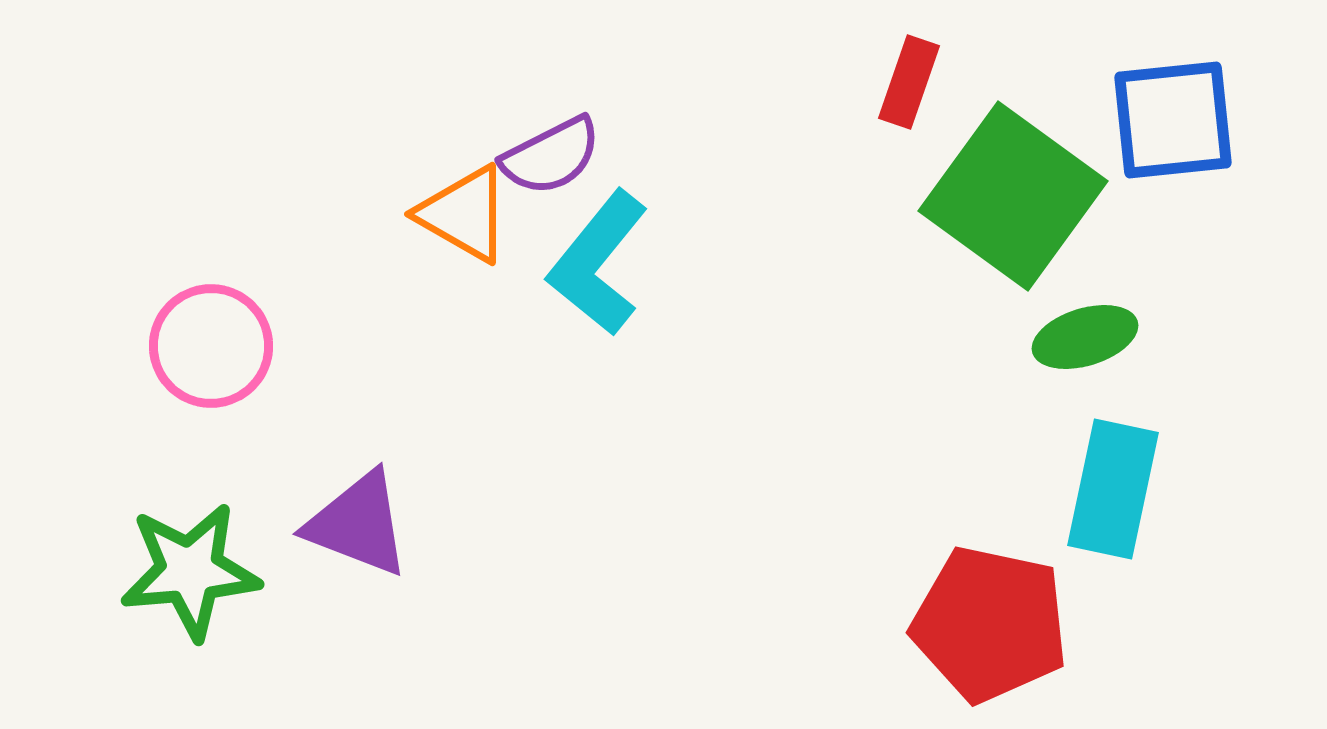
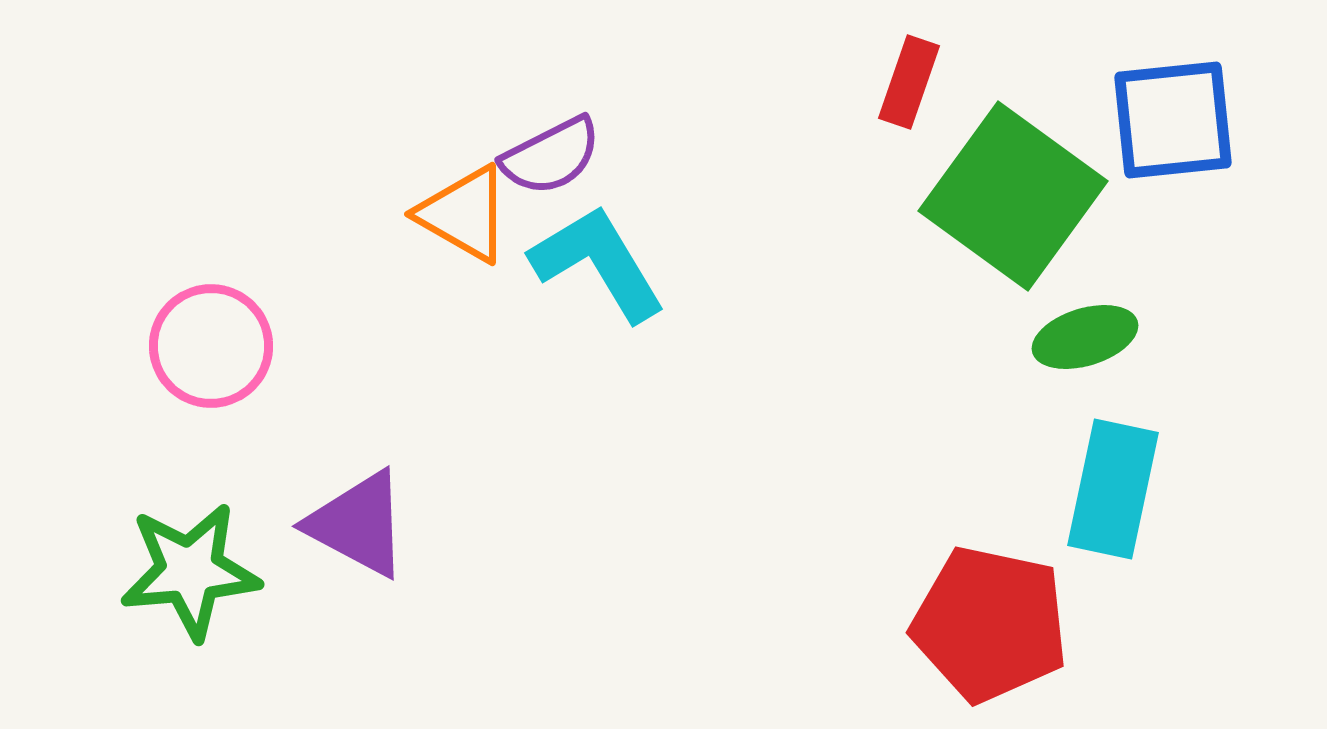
cyan L-shape: rotated 110 degrees clockwise
purple triangle: rotated 7 degrees clockwise
